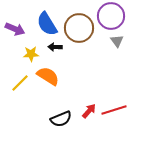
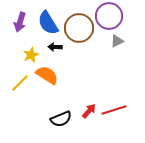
purple circle: moved 2 px left
blue semicircle: moved 1 px right, 1 px up
purple arrow: moved 5 px right, 7 px up; rotated 84 degrees clockwise
gray triangle: rotated 40 degrees clockwise
yellow star: moved 1 px down; rotated 21 degrees counterclockwise
orange semicircle: moved 1 px left, 1 px up
